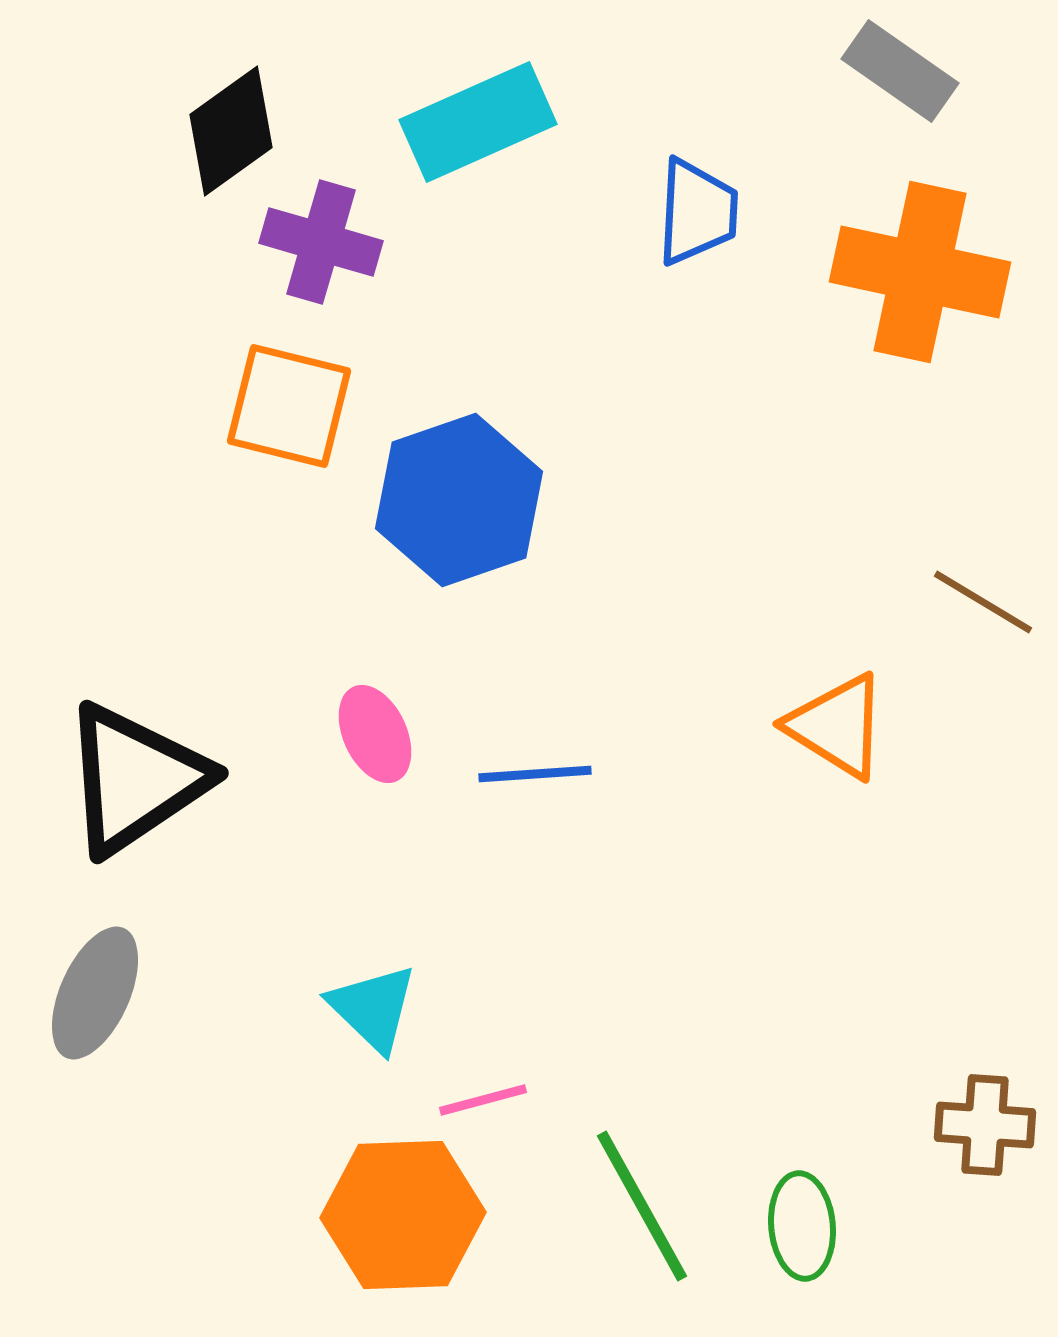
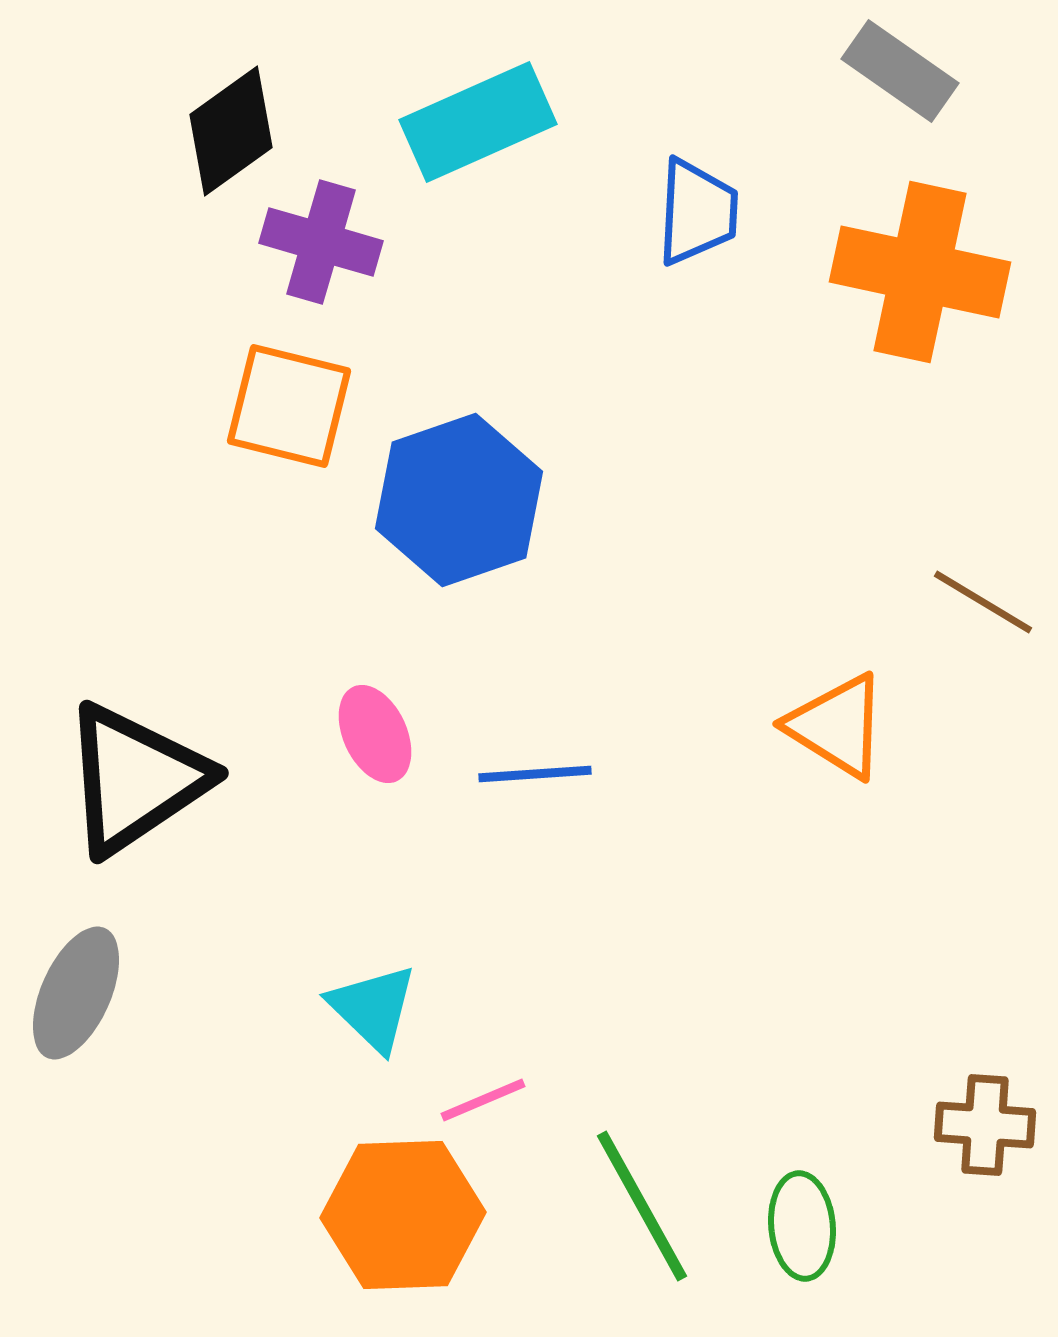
gray ellipse: moved 19 px left
pink line: rotated 8 degrees counterclockwise
